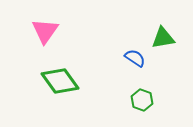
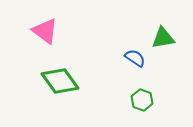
pink triangle: rotated 28 degrees counterclockwise
